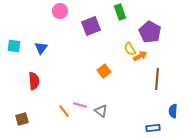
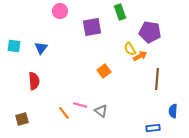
purple square: moved 1 px right, 1 px down; rotated 12 degrees clockwise
purple pentagon: rotated 20 degrees counterclockwise
orange line: moved 2 px down
